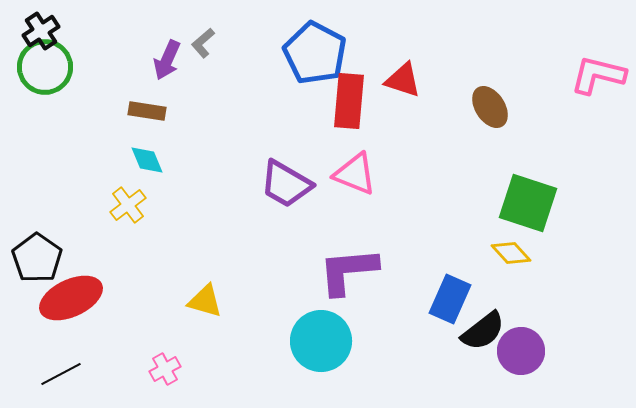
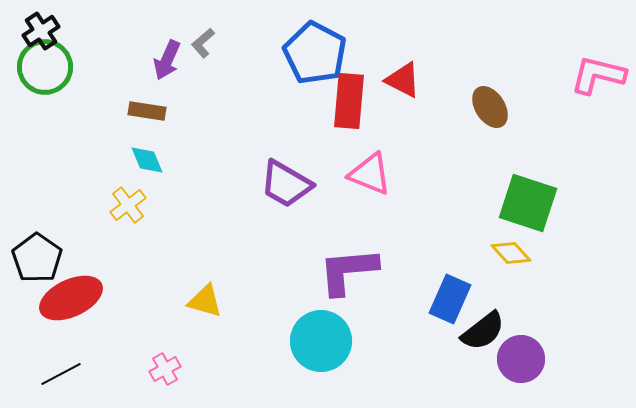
red triangle: rotated 9 degrees clockwise
pink triangle: moved 15 px right
purple circle: moved 8 px down
